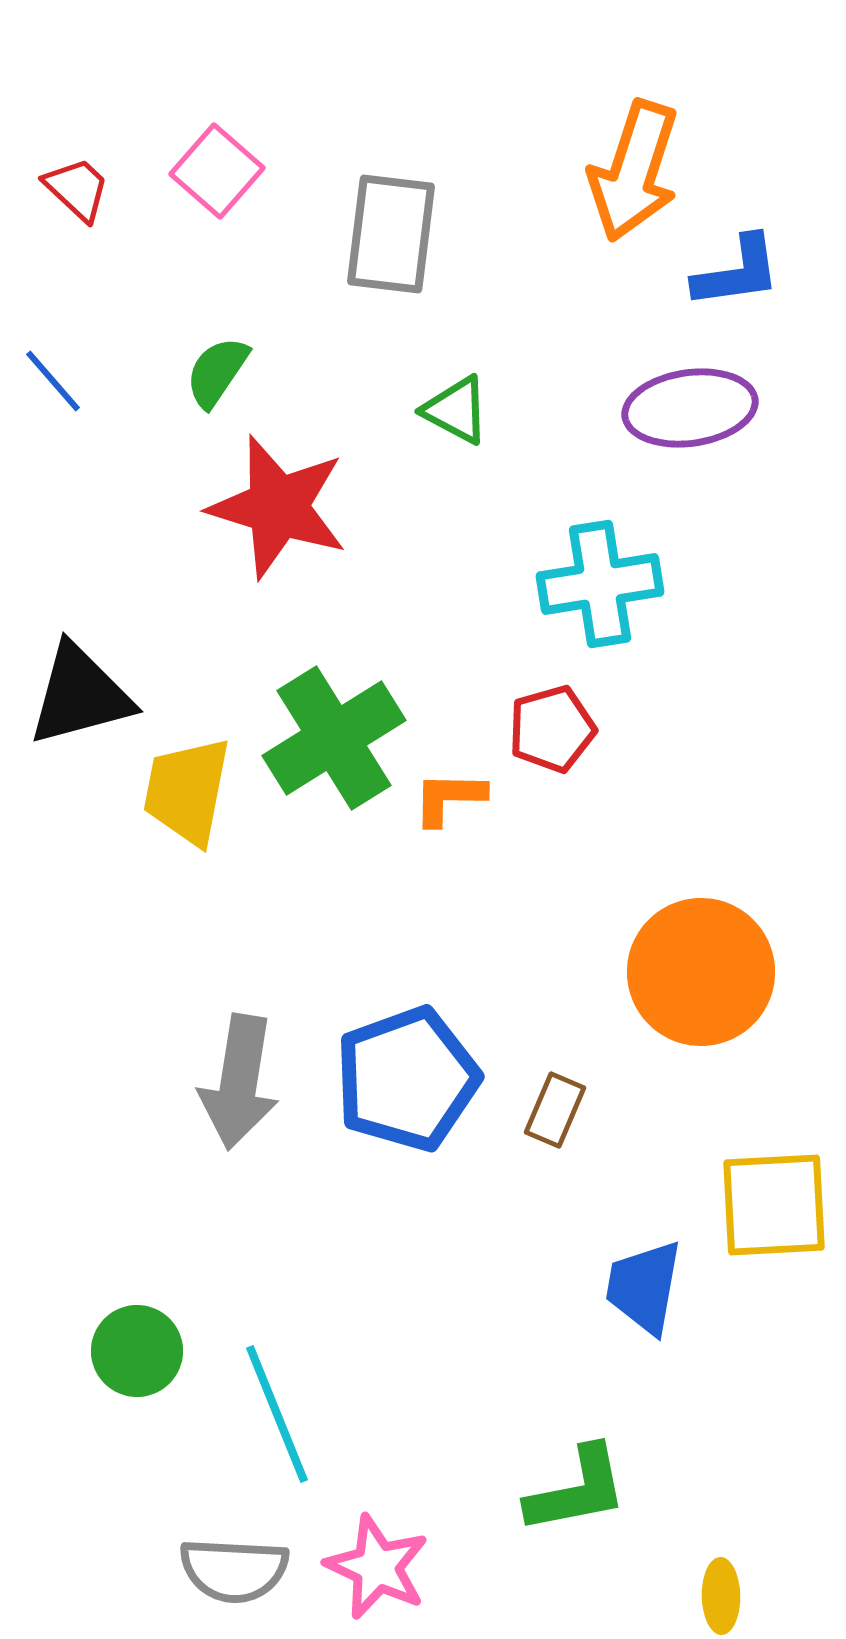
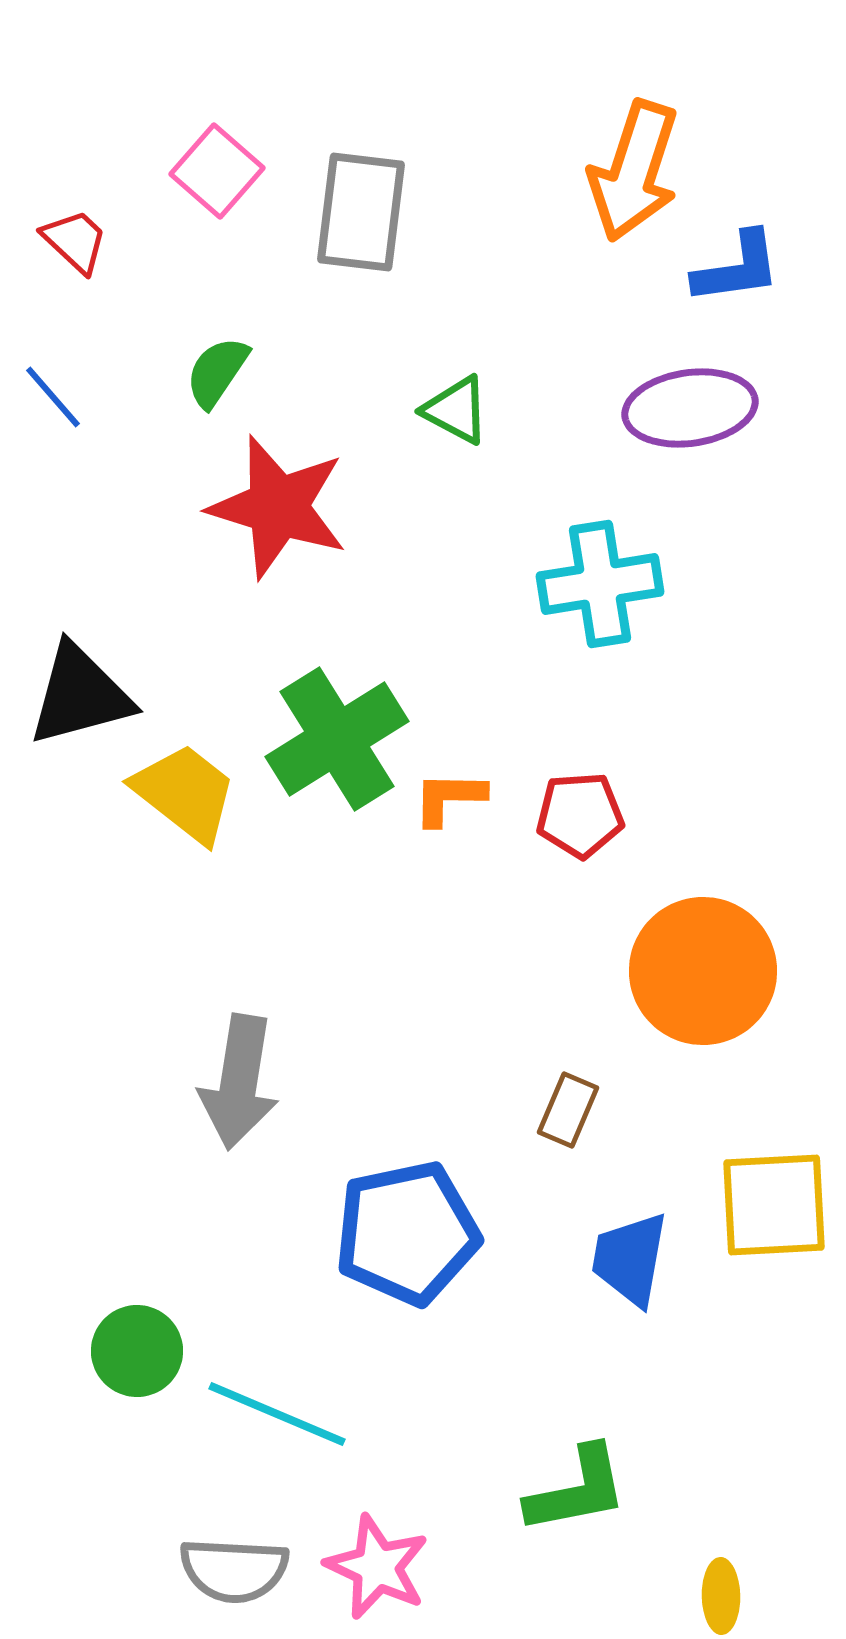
red trapezoid: moved 2 px left, 52 px down
gray rectangle: moved 30 px left, 22 px up
blue L-shape: moved 4 px up
blue line: moved 16 px down
red pentagon: moved 28 px right, 86 px down; rotated 12 degrees clockwise
green cross: moved 3 px right, 1 px down
yellow trapezoid: moved 2 px left, 2 px down; rotated 117 degrees clockwise
orange circle: moved 2 px right, 1 px up
blue pentagon: moved 154 px down; rotated 8 degrees clockwise
brown rectangle: moved 13 px right
blue trapezoid: moved 14 px left, 28 px up
cyan line: rotated 45 degrees counterclockwise
